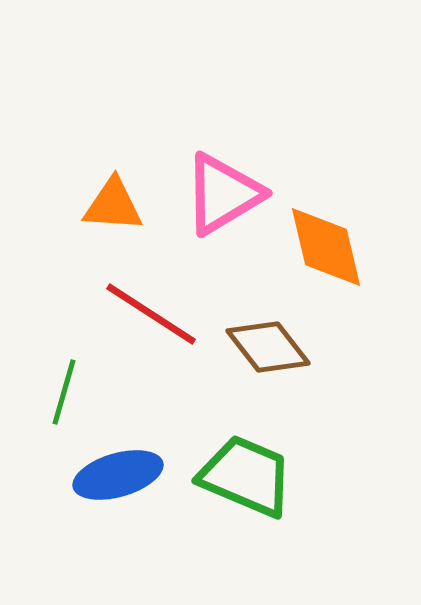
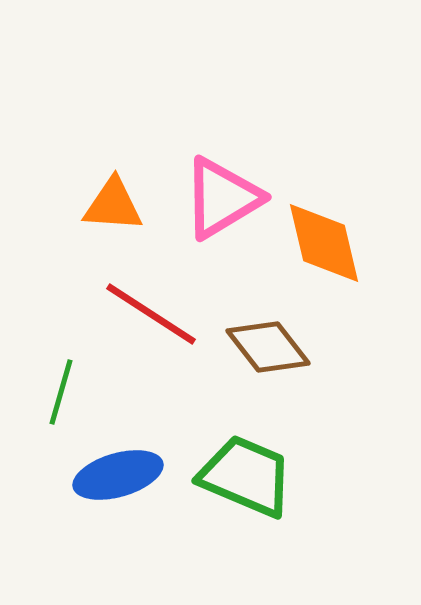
pink triangle: moved 1 px left, 4 px down
orange diamond: moved 2 px left, 4 px up
green line: moved 3 px left
